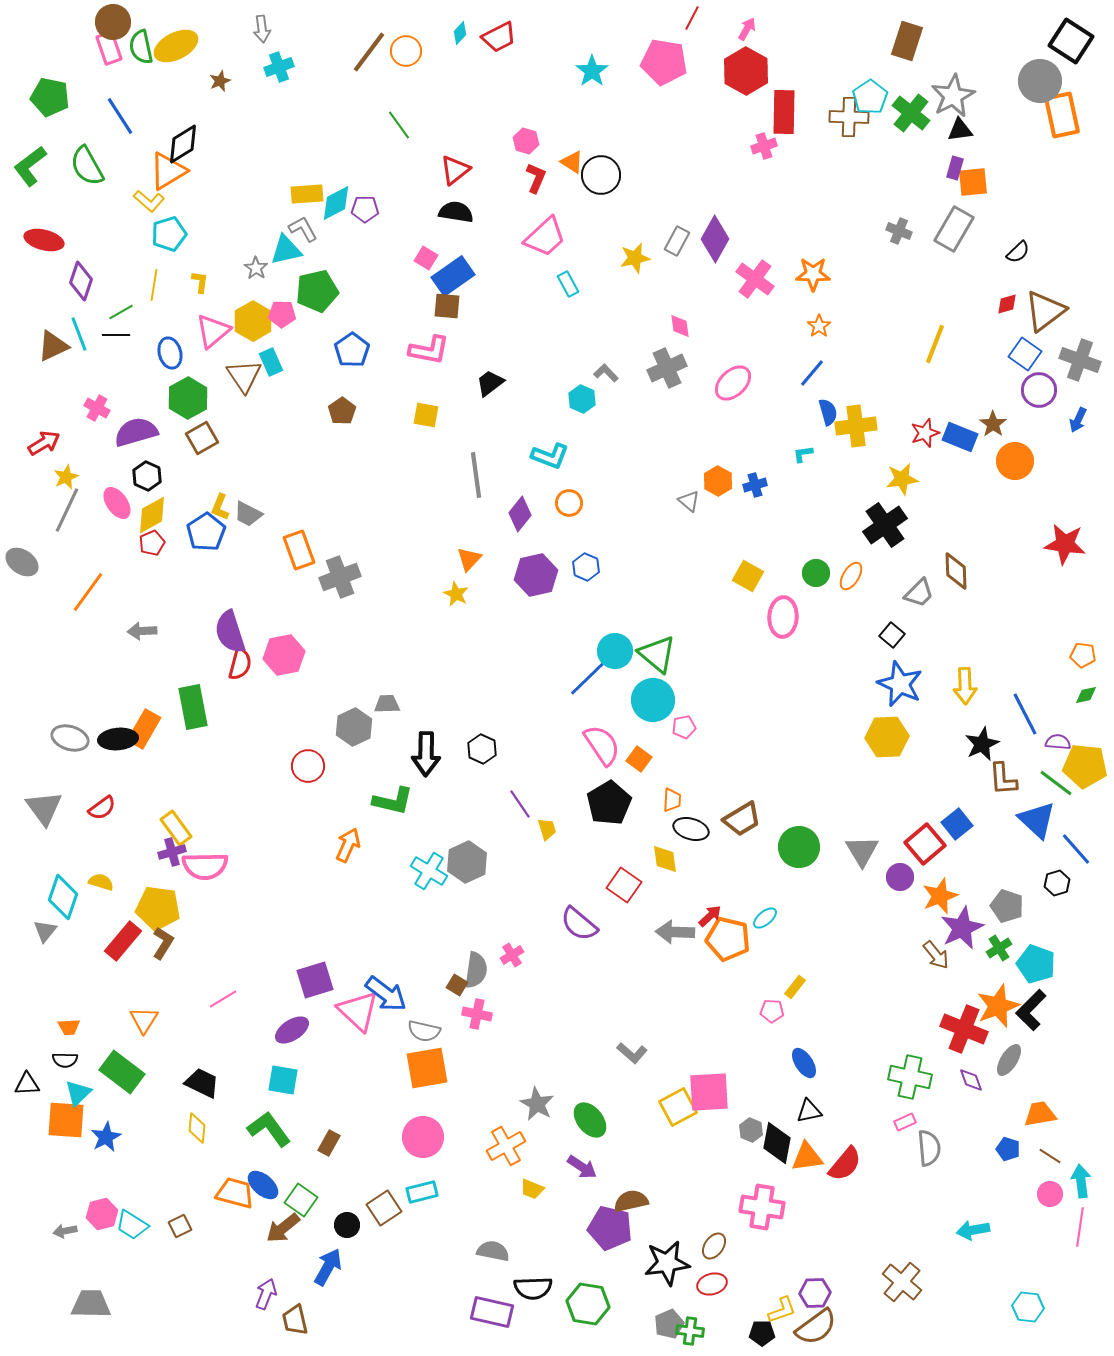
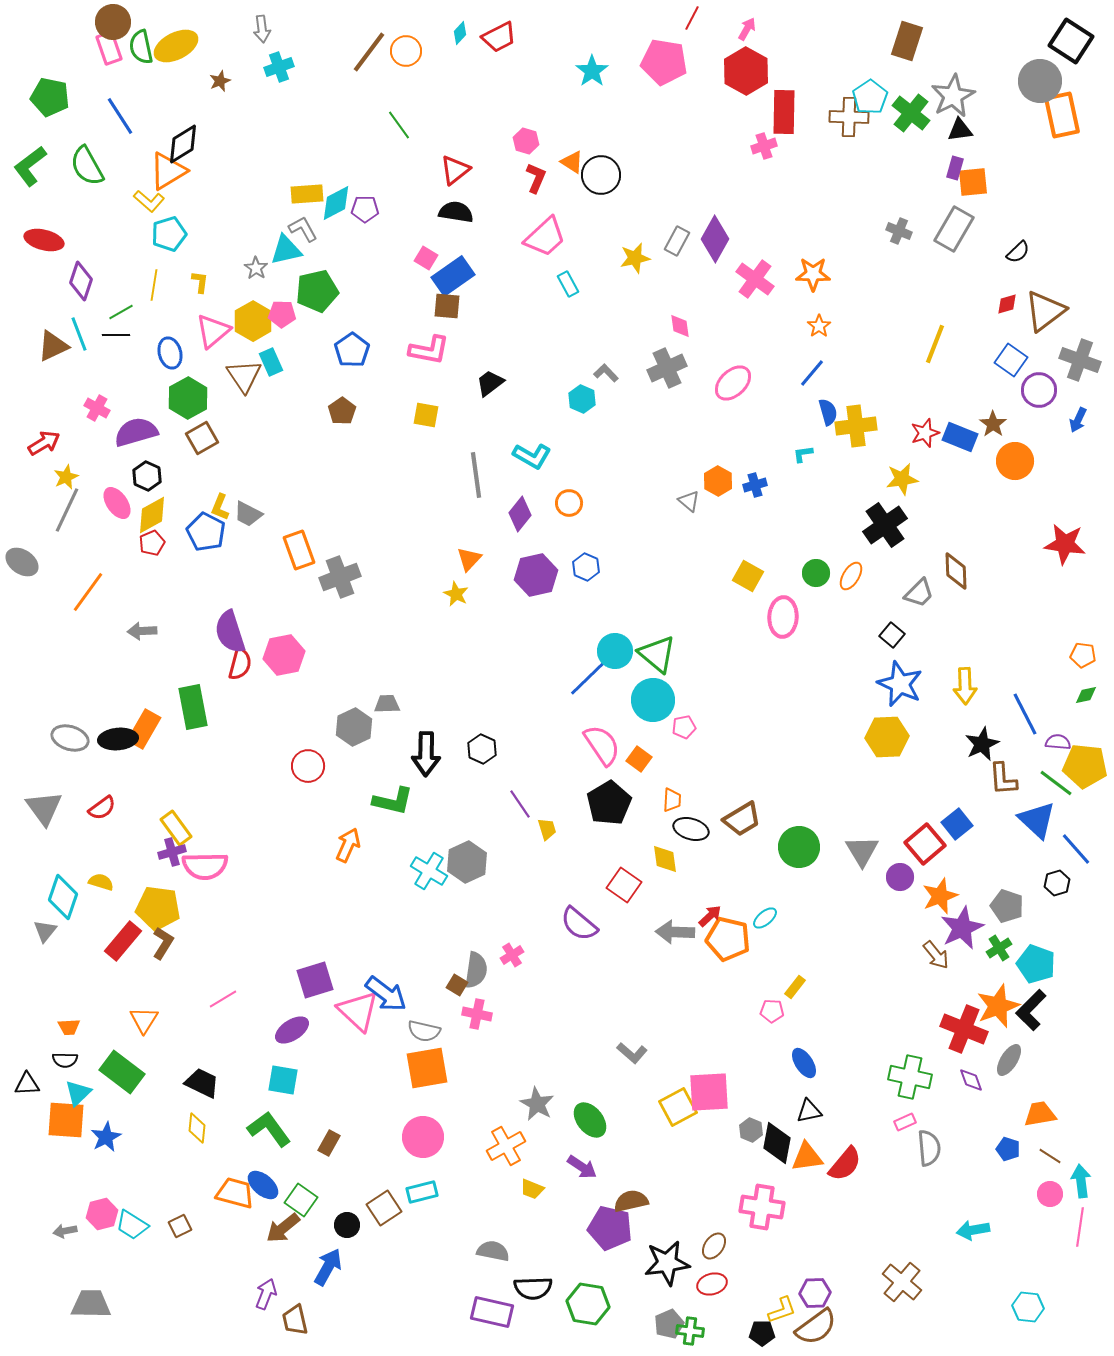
blue square at (1025, 354): moved 14 px left, 6 px down
cyan L-shape at (550, 456): moved 18 px left; rotated 9 degrees clockwise
blue pentagon at (206, 532): rotated 12 degrees counterclockwise
